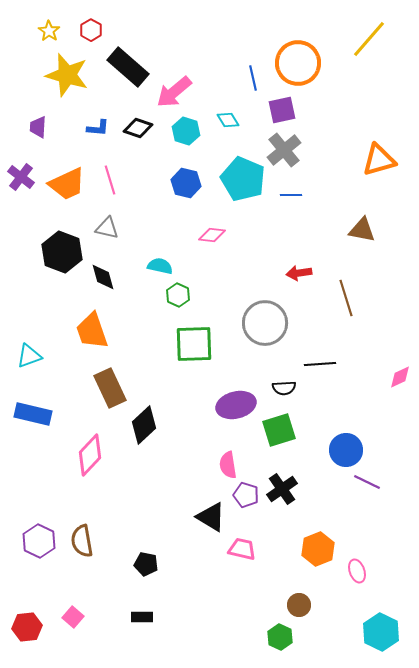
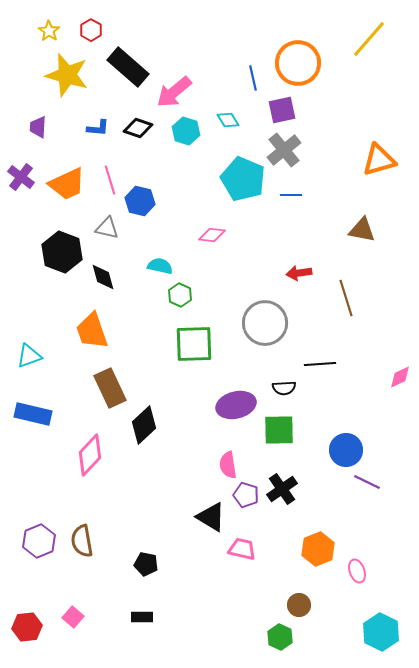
blue hexagon at (186, 183): moved 46 px left, 18 px down
green hexagon at (178, 295): moved 2 px right
green square at (279, 430): rotated 16 degrees clockwise
purple hexagon at (39, 541): rotated 12 degrees clockwise
